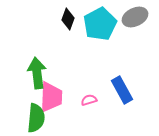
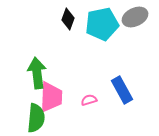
cyan pentagon: moved 2 px right; rotated 16 degrees clockwise
